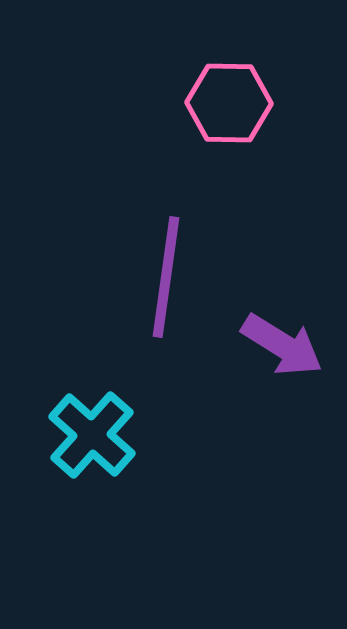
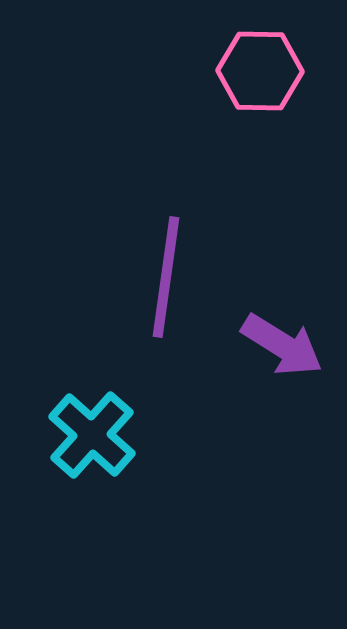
pink hexagon: moved 31 px right, 32 px up
